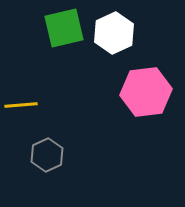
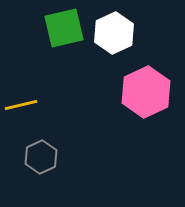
pink hexagon: rotated 18 degrees counterclockwise
yellow line: rotated 8 degrees counterclockwise
gray hexagon: moved 6 px left, 2 px down
